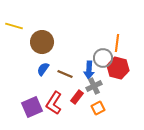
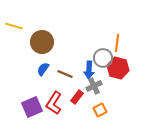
orange square: moved 2 px right, 2 px down
